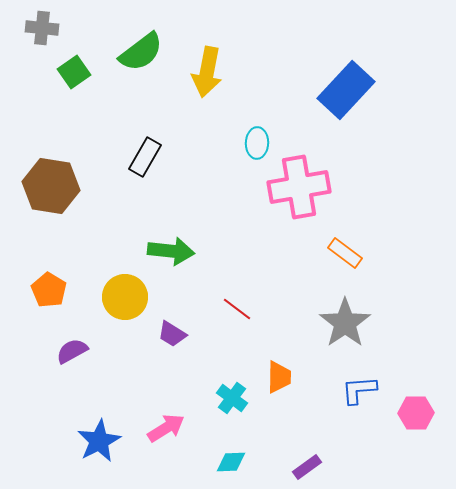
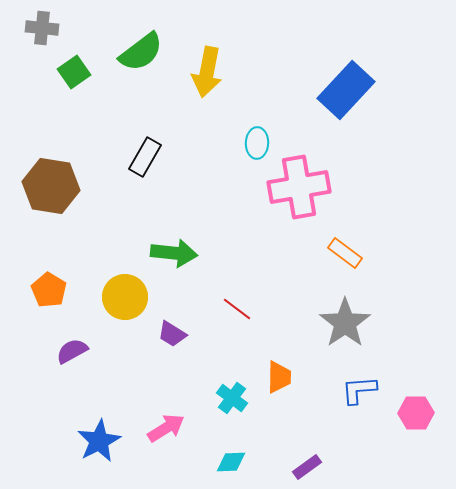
green arrow: moved 3 px right, 2 px down
